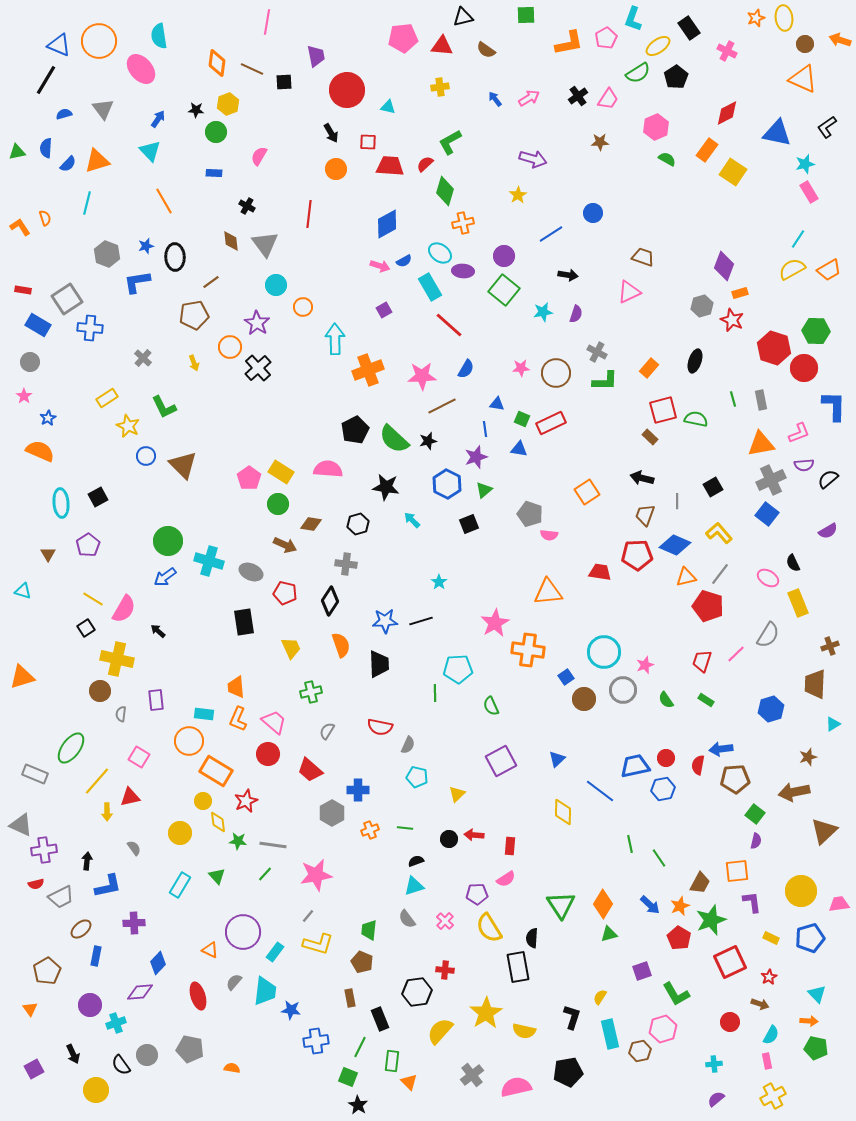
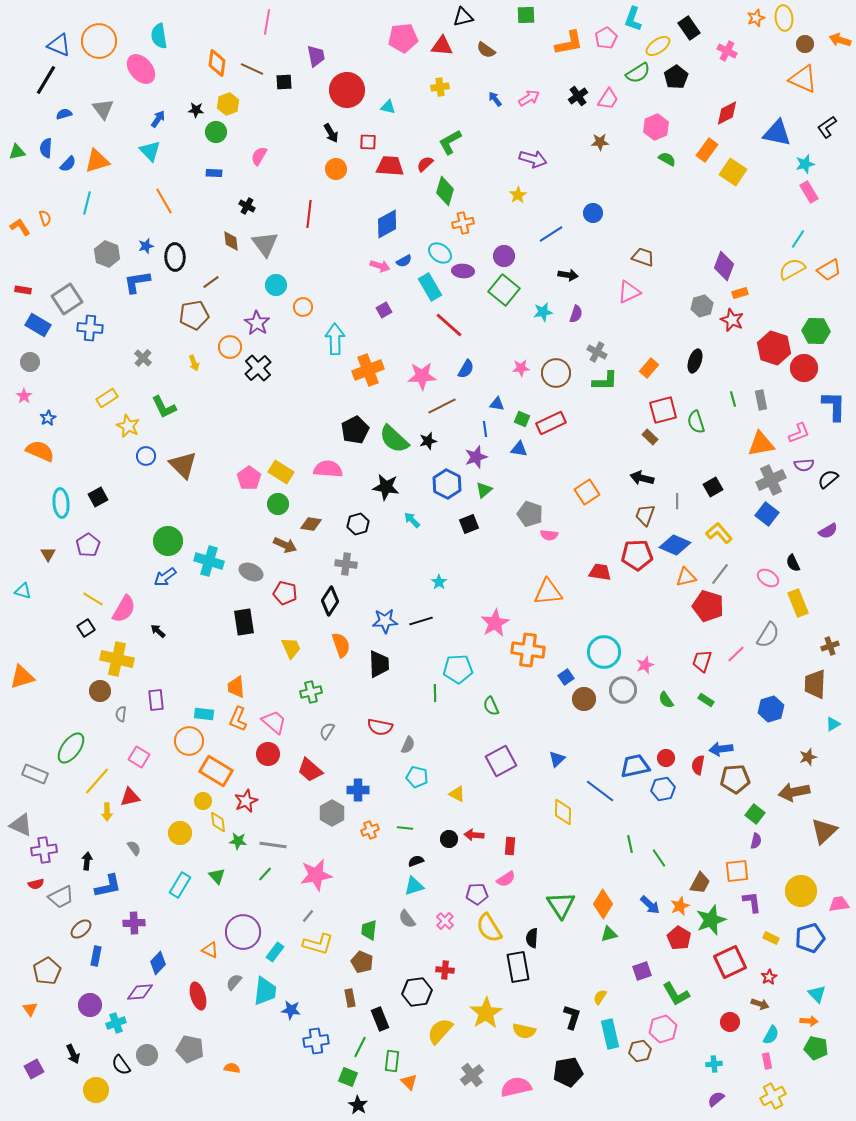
green semicircle at (696, 419): moved 3 px down; rotated 120 degrees counterclockwise
yellow triangle at (457, 794): rotated 48 degrees counterclockwise
